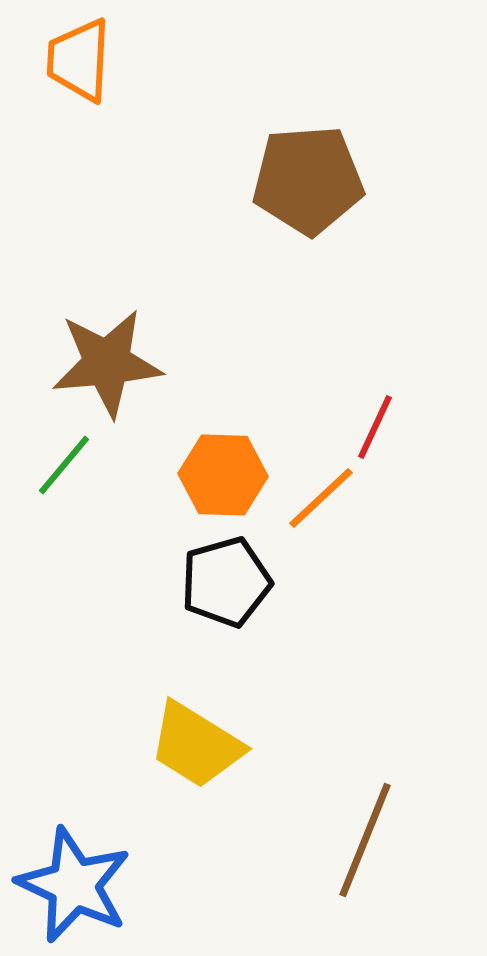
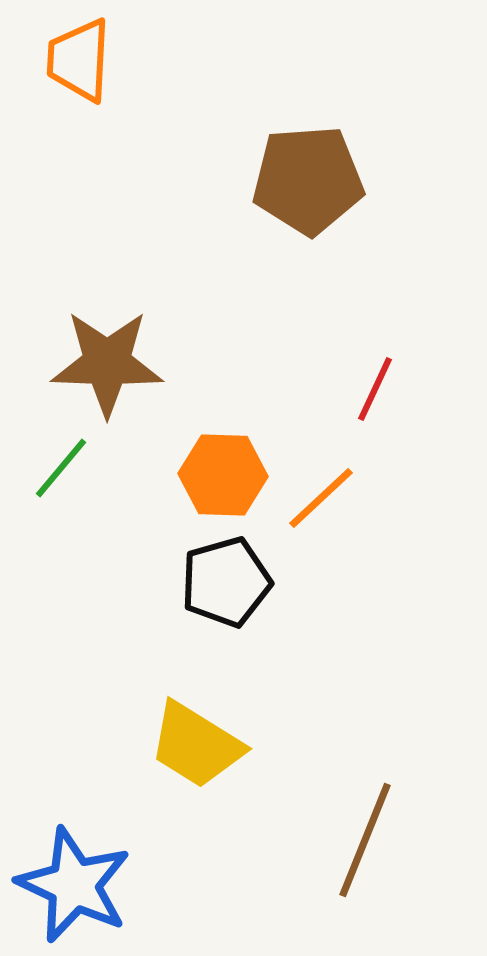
brown star: rotated 7 degrees clockwise
red line: moved 38 px up
green line: moved 3 px left, 3 px down
